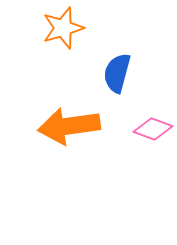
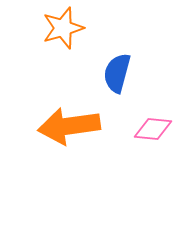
pink diamond: rotated 15 degrees counterclockwise
